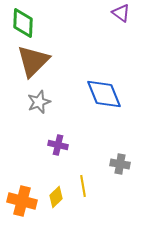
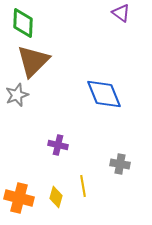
gray star: moved 22 px left, 7 px up
yellow diamond: rotated 30 degrees counterclockwise
orange cross: moved 3 px left, 3 px up
